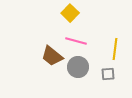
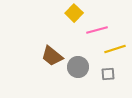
yellow square: moved 4 px right
pink line: moved 21 px right, 11 px up; rotated 30 degrees counterclockwise
yellow line: rotated 65 degrees clockwise
